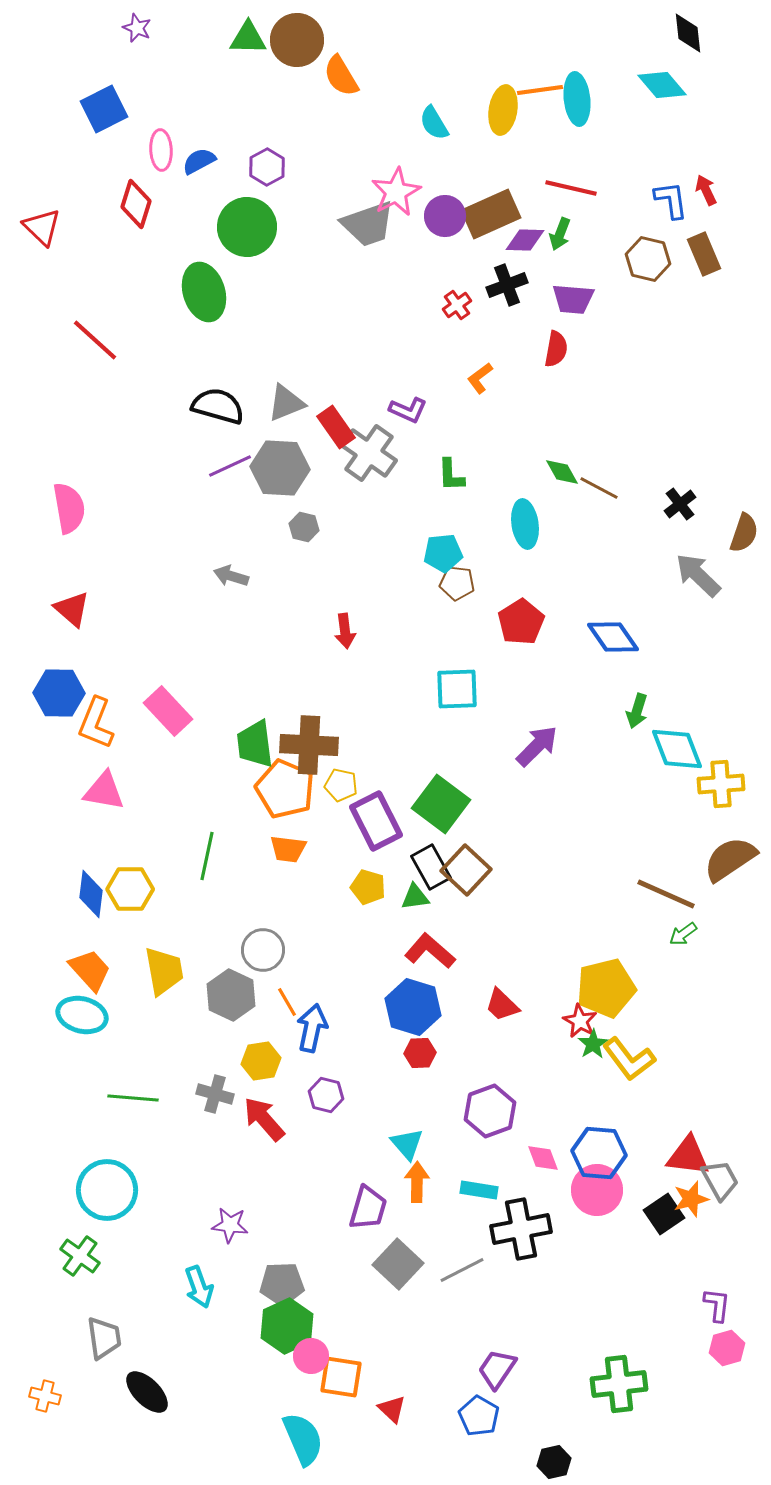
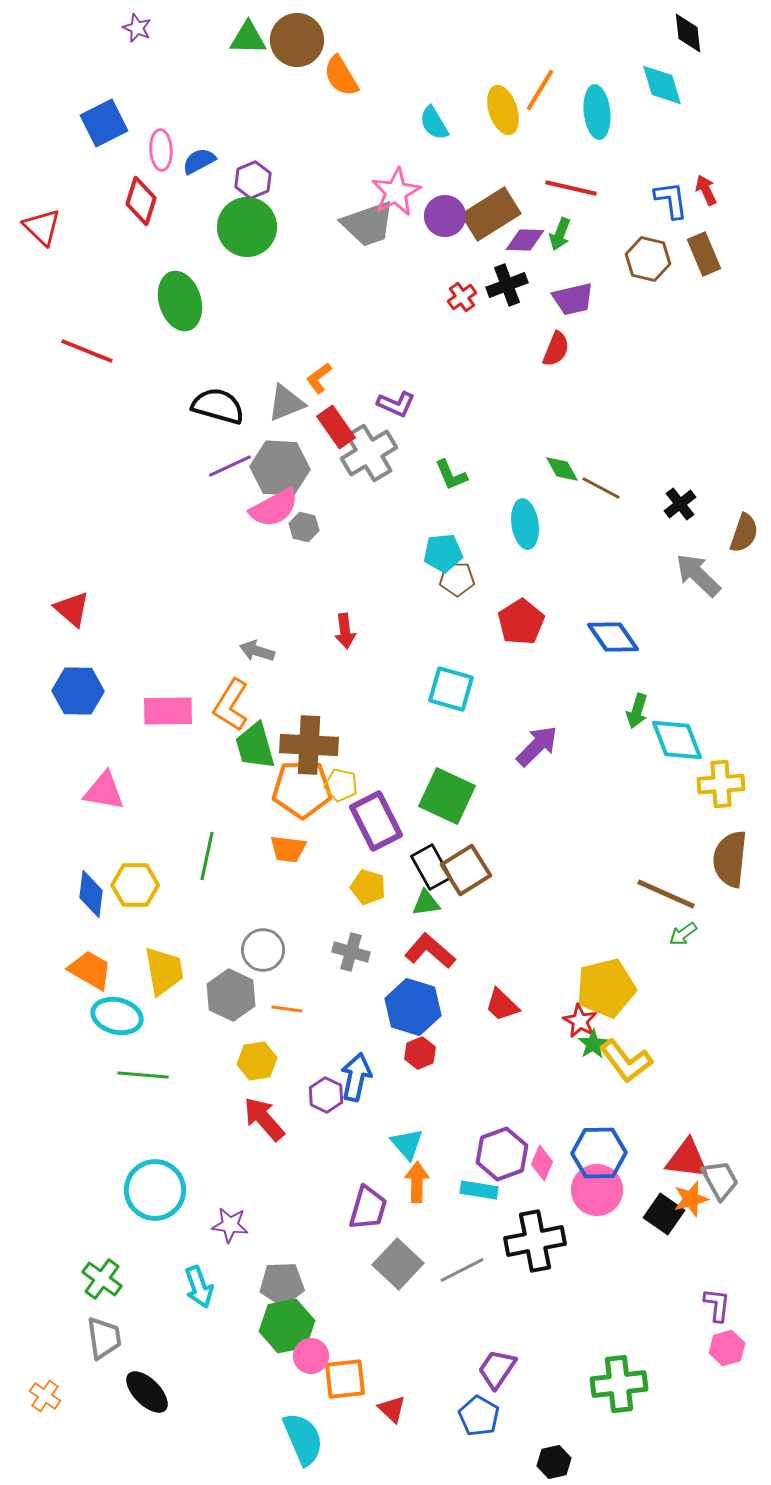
cyan diamond at (662, 85): rotated 24 degrees clockwise
orange line at (540, 90): rotated 51 degrees counterclockwise
cyan ellipse at (577, 99): moved 20 px right, 13 px down
blue square at (104, 109): moved 14 px down
yellow ellipse at (503, 110): rotated 27 degrees counterclockwise
purple hexagon at (267, 167): moved 14 px left, 13 px down; rotated 6 degrees clockwise
red diamond at (136, 204): moved 5 px right, 3 px up
brown rectangle at (491, 214): rotated 8 degrees counterclockwise
green ellipse at (204, 292): moved 24 px left, 9 px down
purple trapezoid at (573, 299): rotated 18 degrees counterclockwise
red cross at (457, 305): moved 5 px right, 8 px up
red line at (95, 340): moved 8 px left, 11 px down; rotated 20 degrees counterclockwise
red semicircle at (556, 349): rotated 12 degrees clockwise
orange L-shape at (480, 378): moved 161 px left
purple L-shape at (408, 410): moved 12 px left, 6 px up
gray cross at (369, 453): rotated 24 degrees clockwise
green diamond at (562, 472): moved 3 px up
green L-shape at (451, 475): rotated 21 degrees counterclockwise
brown line at (599, 488): moved 2 px right
pink semicircle at (69, 508): moved 205 px right; rotated 72 degrees clockwise
gray arrow at (231, 576): moved 26 px right, 75 px down
brown pentagon at (457, 583): moved 4 px up; rotated 8 degrees counterclockwise
cyan square at (457, 689): moved 6 px left; rotated 18 degrees clockwise
blue hexagon at (59, 693): moved 19 px right, 2 px up
pink rectangle at (168, 711): rotated 48 degrees counterclockwise
orange L-shape at (96, 723): moved 135 px right, 18 px up; rotated 10 degrees clockwise
green trapezoid at (255, 744): moved 2 px down; rotated 9 degrees counterclockwise
cyan diamond at (677, 749): moved 9 px up
orange pentagon at (285, 789): moved 17 px right; rotated 24 degrees counterclockwise
green square at (441, 804): moved 6 px right, 8 px up; rotated 12 degrees counterclockwise
brown semicircle at (730, 859): rotated 50 degrees counterclockwise
brown square at (466, 870): rotated 15 degrees clockwise
yellow hexagon at (130, 889): moved 5 px right, 4 px up
green triangle at (415, 897): moved 11 px right, 6 px down
orange trapezoid at (90, 970): rotated 18 degrees counterclockwise
orange line at (287, 1002): moved 7 px down; rotated 52 degrees counterclockwise
cyan ellipse at (82, 1015): moved 35 px right, 1 px down
blue arrow at (312, 1028): moved 44 px right, 49 px down
red hexagon at (420, 1053): rotated 20 degrees counterclockwise
yellow L-shape at (629, 1059): moved 3 px left, 2 px down
yellow hexagon at (261, 1061): moved 4 px left
gray cross at (215, 1094): moved 136 px right, 142 px up
purple hexagon at (326, 1095): rotated 12 degrees clockwise
green line at (133, 1098): moved 10 px right, 23 px up
purple hexagon at (490, 1111): moved 12 px right, 43 px down
blue hexagon at (599, 1153): rotated 6 degrees counterclockwise
red triangle at (688, 1156): moved 1 px left, 3 px down
pink diamond at (543, 1158): moved 1 px left, 5 px down; rotated 44 degrees clockwise
cyan circle at (107, 1190): moved 48 px right
black square at (664, 1214): rotated 21 degrees counterclockwise
black cross at (521, 1229): moved 14 px right, 12 px down
green cross at (80, 1256): moved 22 px right, 23 px down
green hexagon at (287, 1326): rotated 14 degrees clockwise
orange square at (341, 1377): moved 4 px right, 2 px down; rotated 15 degrees counterclockwise
orange cross at (45, 1396): rotated 20 degrees clockwise
